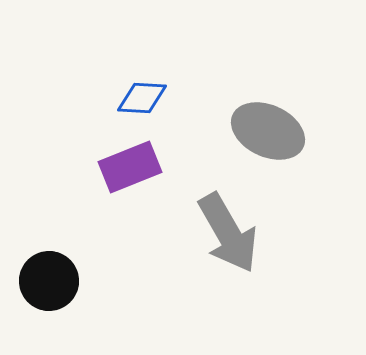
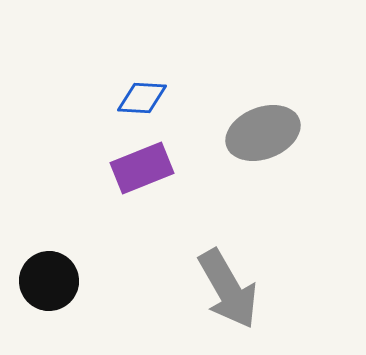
gray ellipse: moved 5 px left, 2 px down; rotated 46 degrees counterclockwise
purple rectangle: moved 12 px right, 1 px down
gray arrow: moved 56 px down
